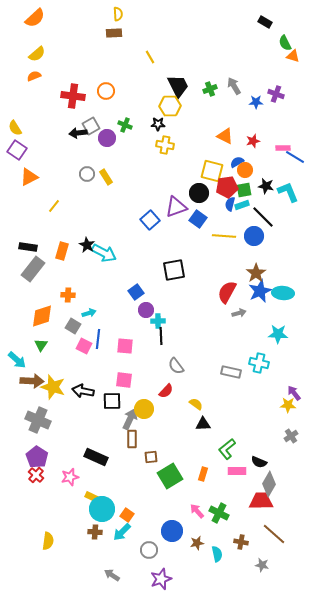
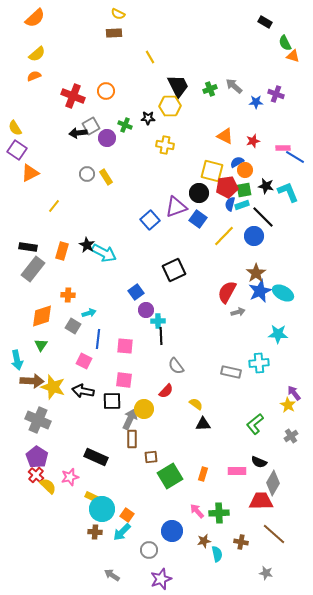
yellow semicircle at (118, 14): rotated 120 degrees clockwise
gray arrow at (234, 86): rotated 18 degrees counterclockwise
red cross at (73, 96): rotated 15 degrees clockwise
black star at (158, 124): moved 10 px left, 6 px up
orange triangle at (29, 177): moved 1 px right, 4 px up
yellow line at (224, 236): rotated 50 degrees counterclockwise
black square at (174, 270): rotated 15 degrees counterclockwise
cyan ellipse at (283, 293): rotated 25 degrees clockwise
gray arrow at (239, 313): moved 1 px left, 1 px up
pink square at (84, 346): moved 15 px down
cyan arrow at (17, 360): rotated 36 degrees clockwise
cyan cross at (259, 363): rotated 18 degrees counterclockwise
yellow star at (288, 405): rotated 28 degrees clockwise
green L-shape at (227, 449): moved 28 px right, 25 px up
gray diamond at (269, 484): moved 4 px right, 1 px up
green cross at (219, 513): rotated 30 degrees counterclockwise
yellow semicircle at (48, 541): moved 55 px up; rotated 54 degrees counterclockwise
brown star at (197, 543): moved 7 px right, 2 px up
gray star at (262, 565): moved 4 px right, 8 px down
